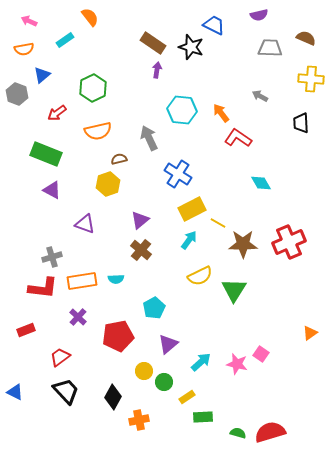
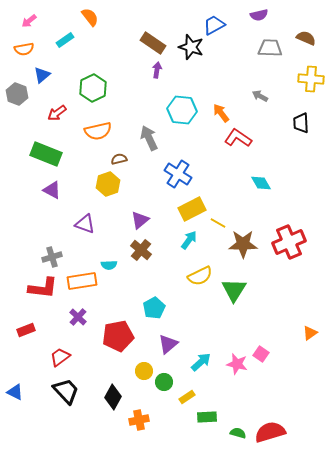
pink arrow at (29, 21): rotated 63 degrees counterclockwise
blue trapezoid at (214, 25): rotated 55 degrees counterclockwise
cyan semicircle at (116, 279): moved 7 px left, 14 px up
green rectangle at (203, 417): moved 4 px right
